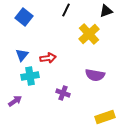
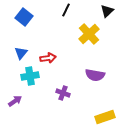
black triangle: moved 1 px right; rotated 24 degrees counterclockwise
blue triangle: moved 1 px left, 2 px up
